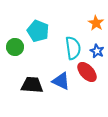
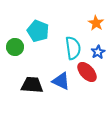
blue star: moved 1 px right, 1 px down; rotated 16 degrees clockwise
